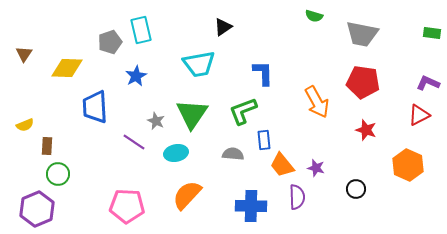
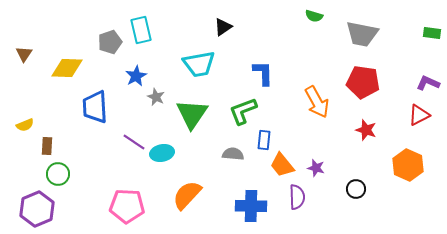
gray star: moved 24 px up
blue rectangle: rotated 12 degrees clockwise
cyan ellipse: moved 14 px left
